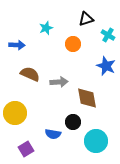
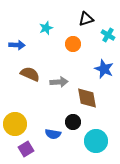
blue star: moved 2 px left, 3 px down
yellow circle: moved 11 px down
